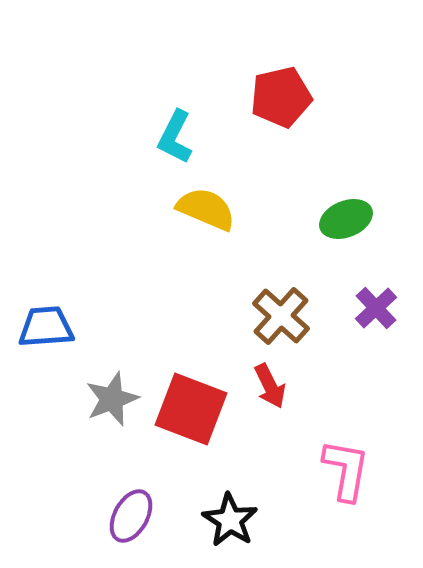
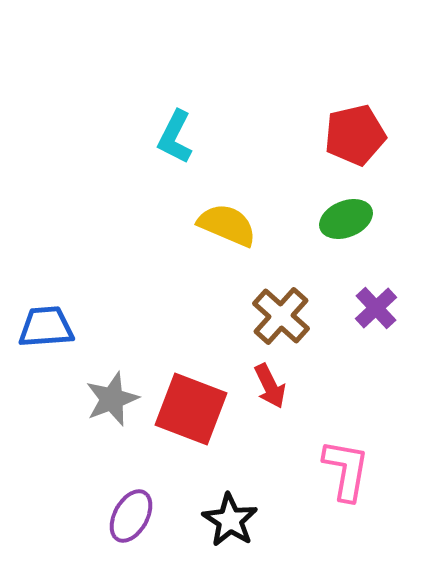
red pentagon: moved 74 px right, 38 px down
yellow semicircle: moved 21 px right, 16 px down
